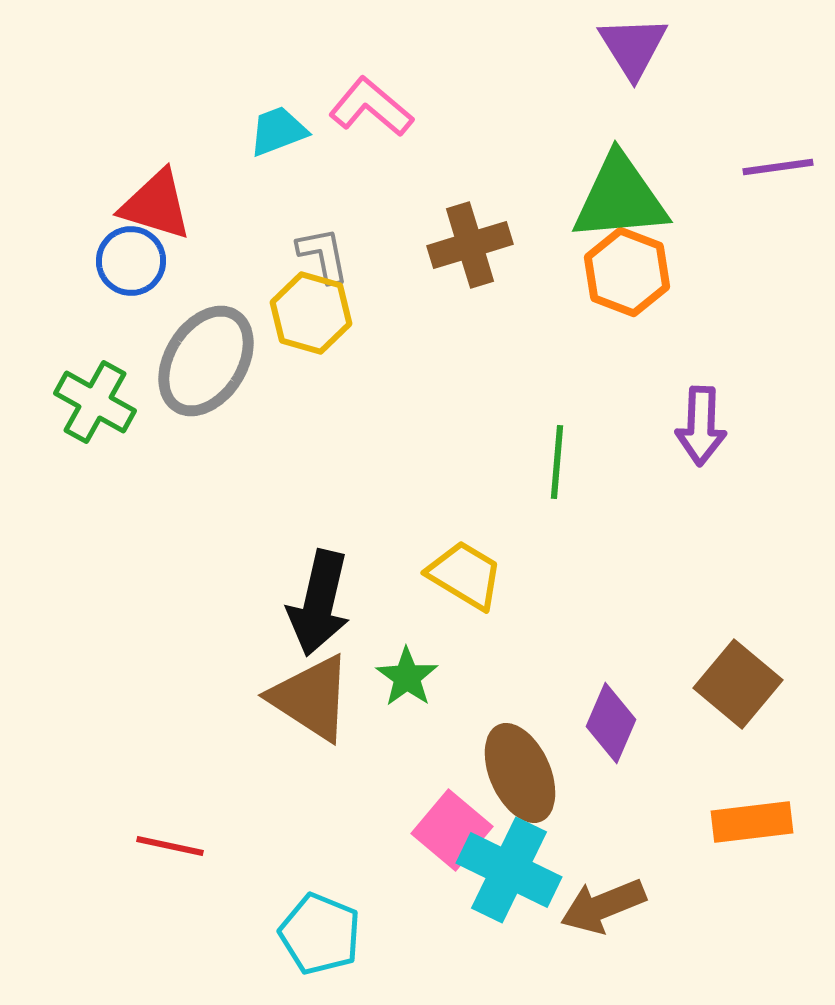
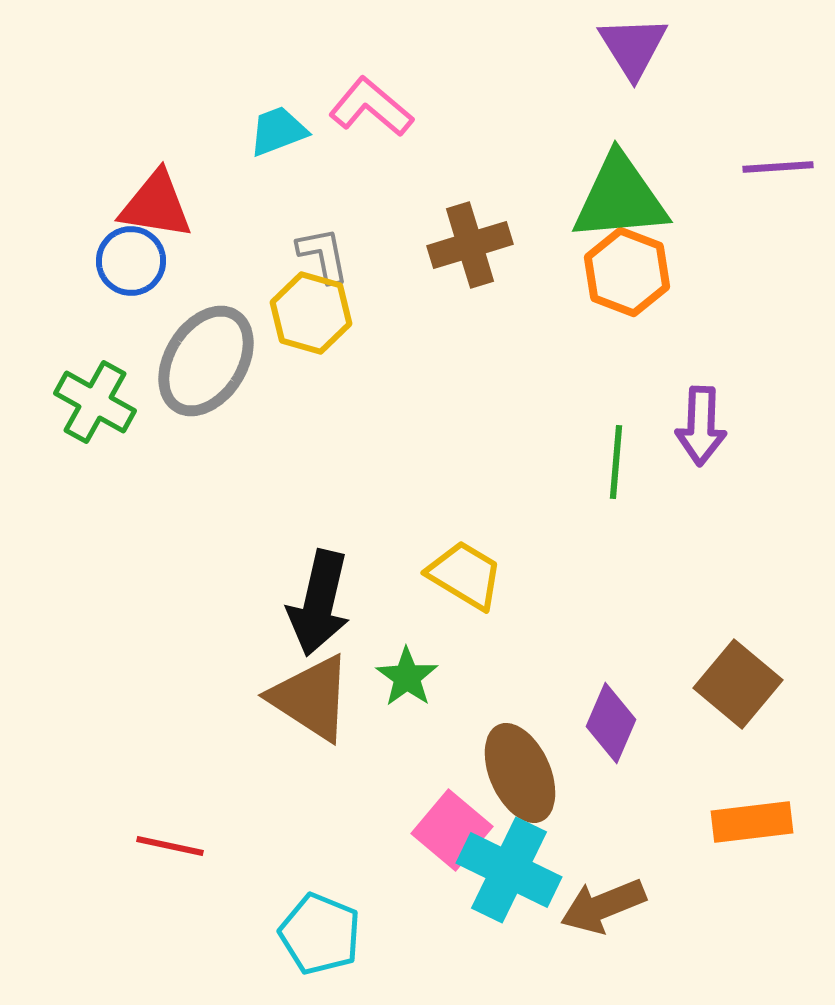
purple line: rotated 4 degrees clockwise
red triangle: rotated 8 degrees counterclockwise
green line: moved 59 px right
